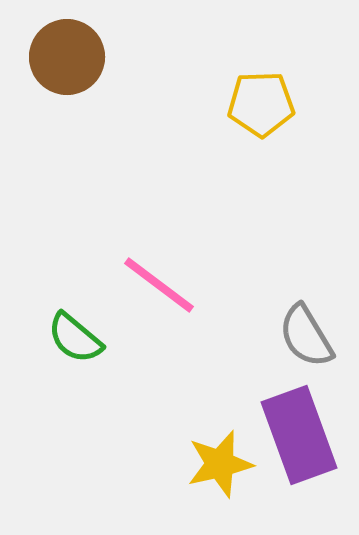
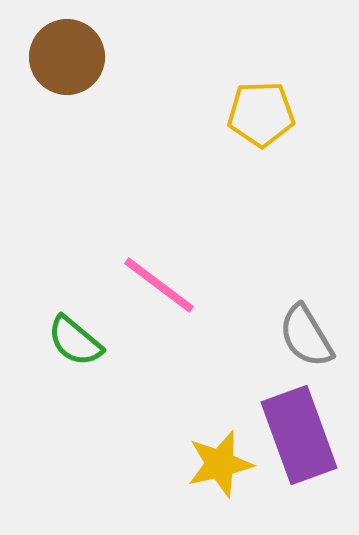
yellow pentagon: moved 10 px down
green semicircle: moved 3 px down
